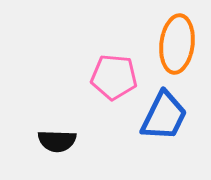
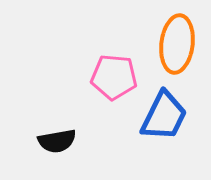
black semicircle: rotated 12 degrees counterclockwise
